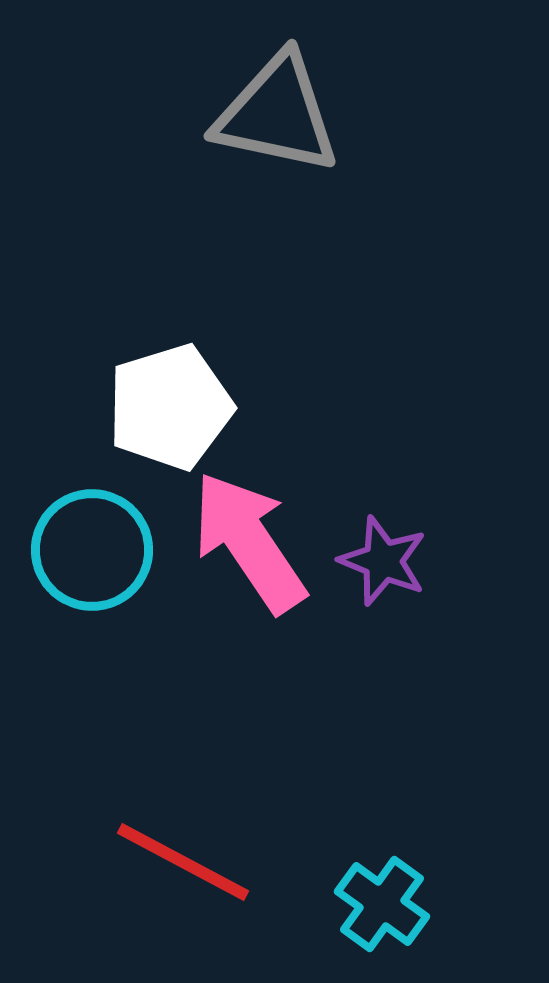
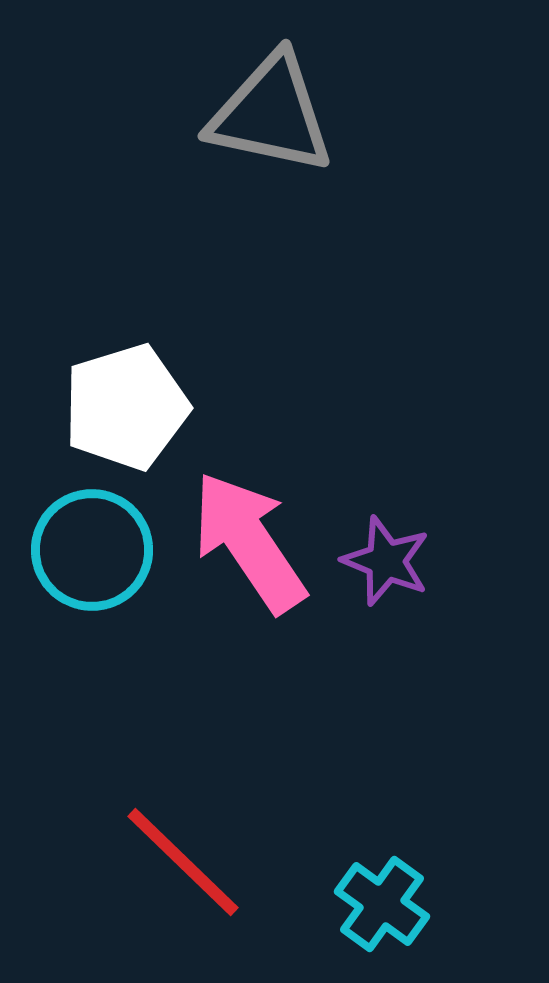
gray triangle: moved 6 px left
white pentagon: moved 44 px left
purple star: moved 3 px right
red line: rotated 16 degrees clockwise
